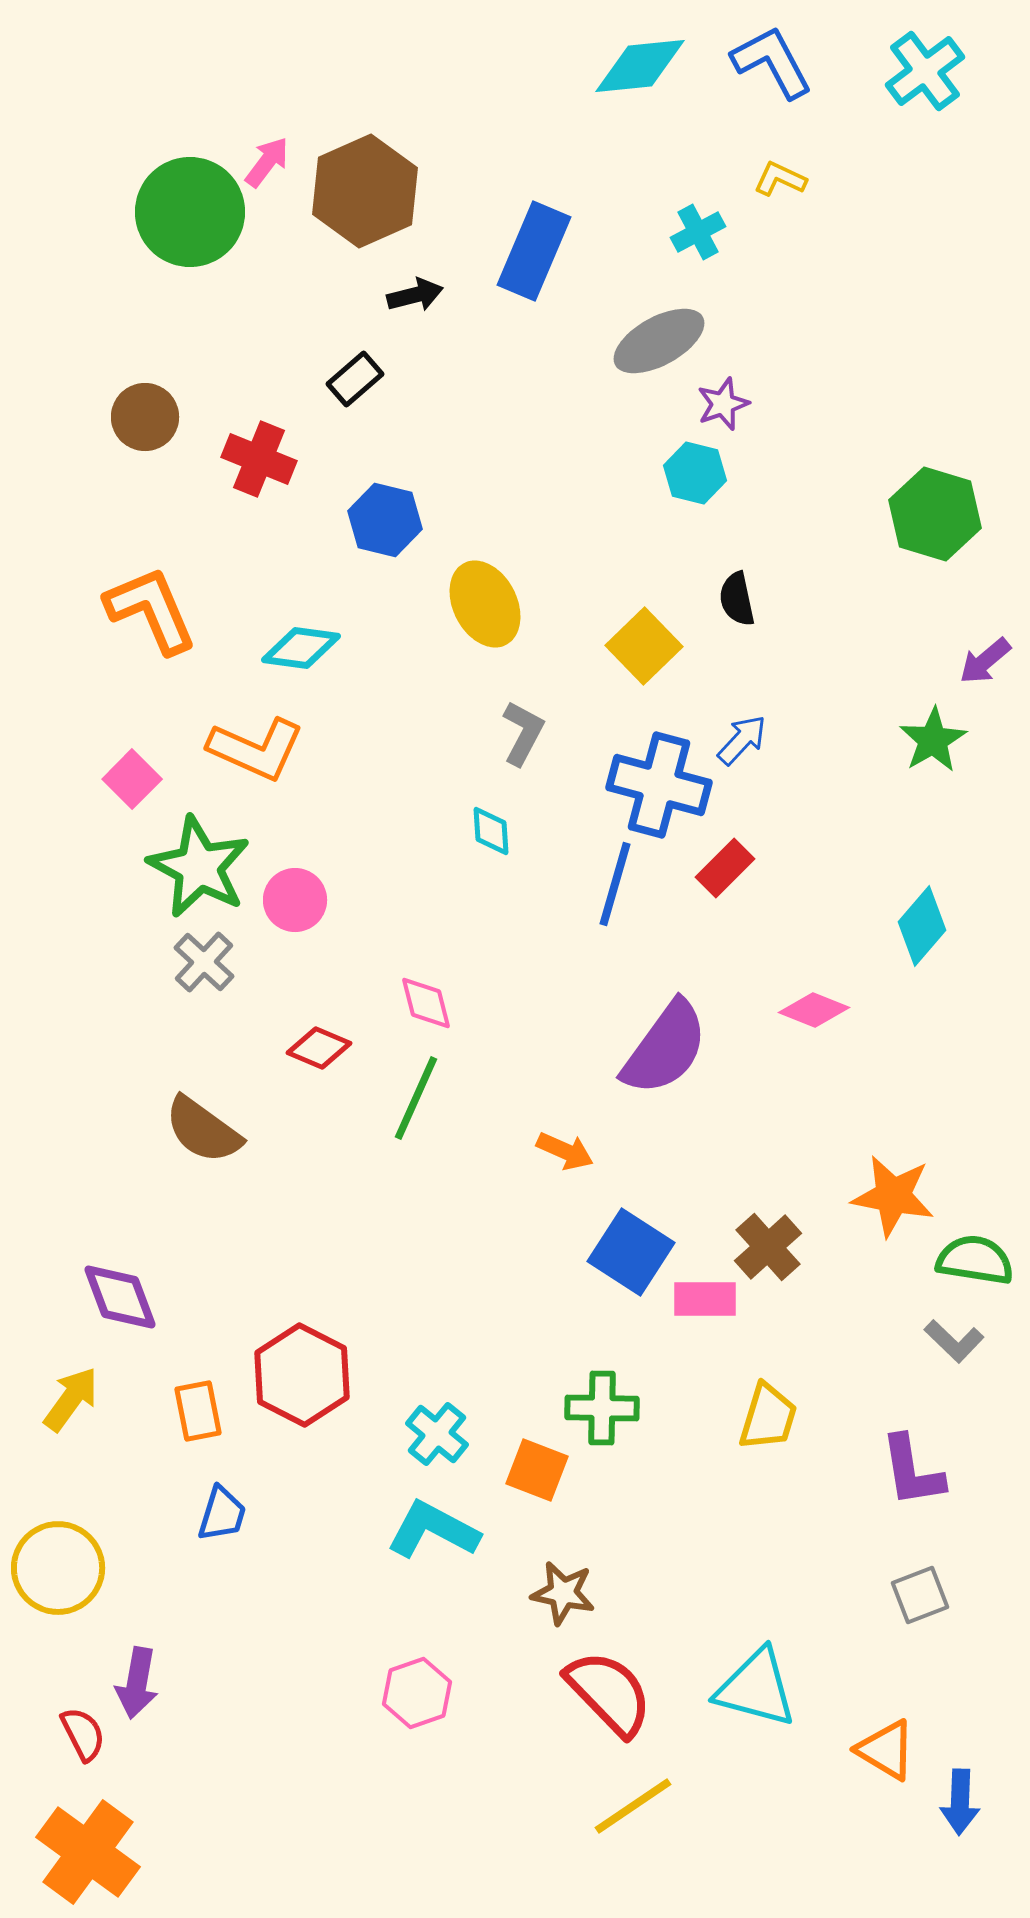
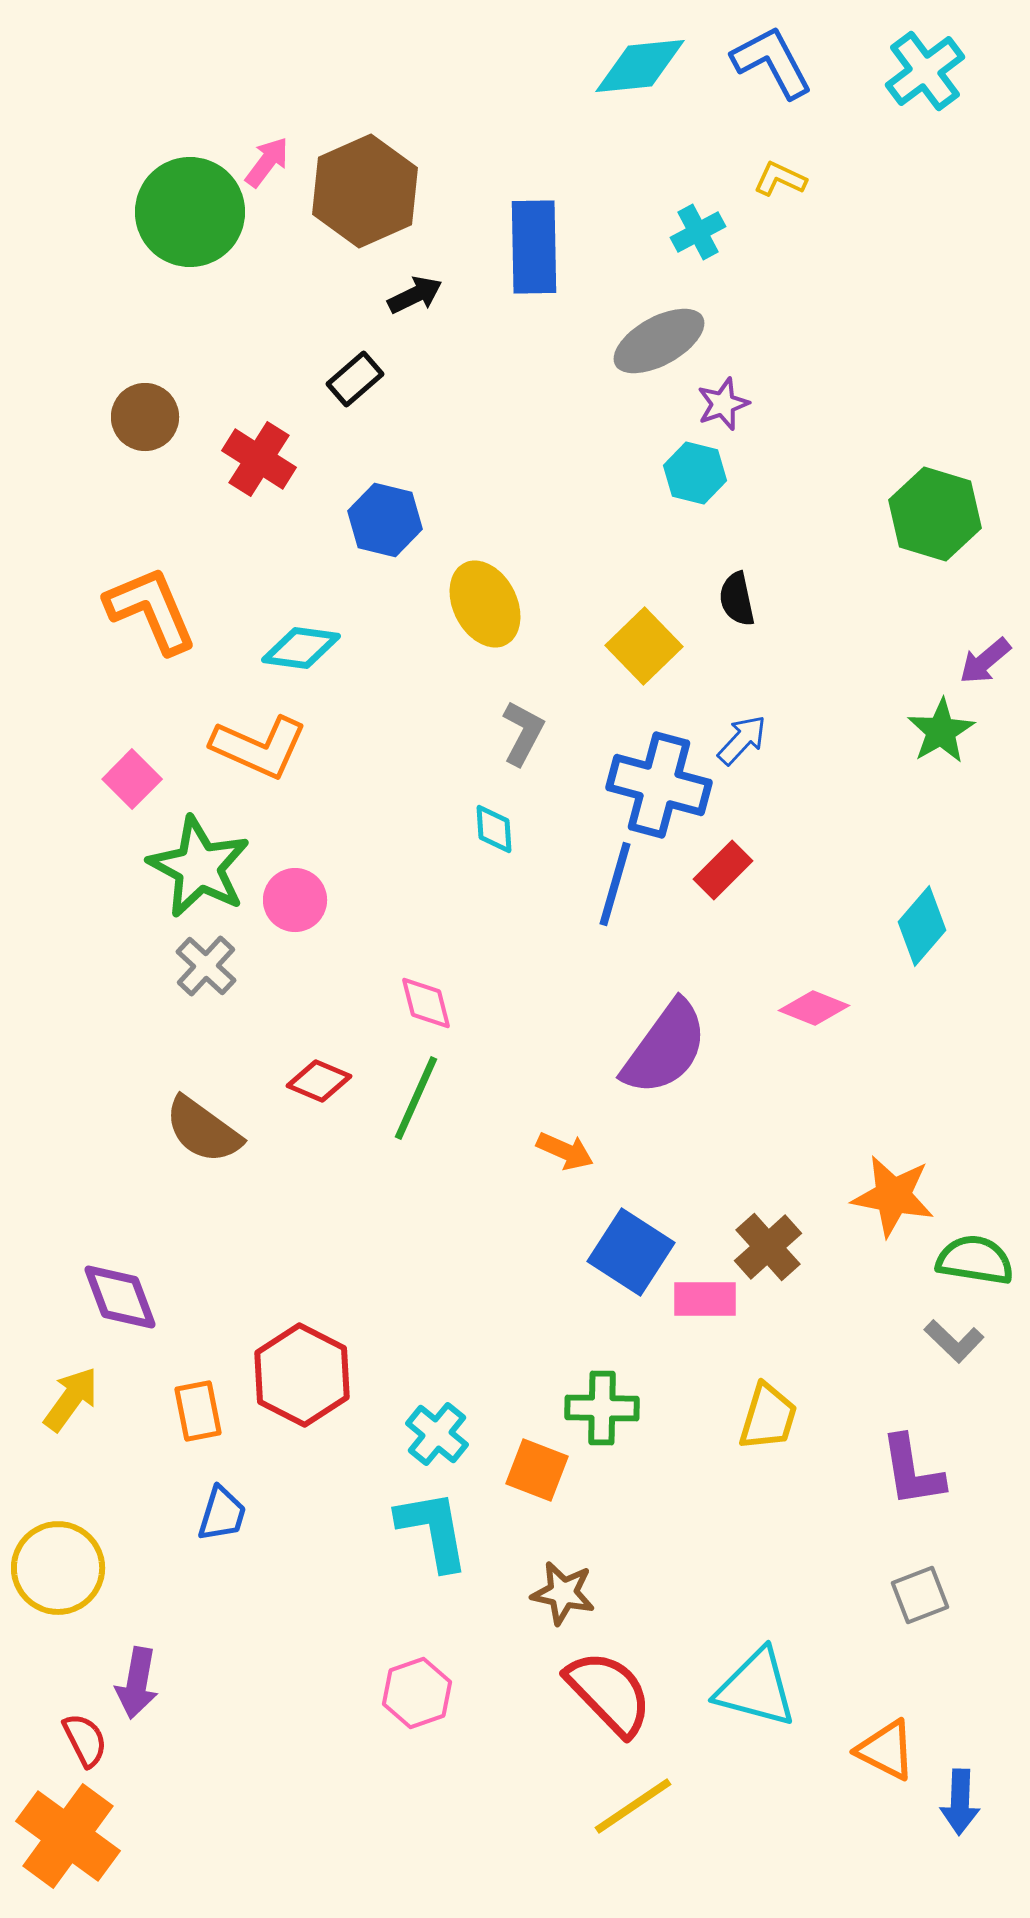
blue rectangle at (534, 251): moved 4 px up; rotated 24 degrees counterclockwise
black arrow at (415, 295): rotated 12 degrees counterclockwise
red cross at (259, 459): rotated 10 degrees clockwise
green star at (933, 740): moved 8 px right, 9 px up
orange L-shape at (256, 749): moved 3 px right, 2 px up
cyan diamond at (491, 831): moved 3 px right, 2 px up
red rectangle at (725, 868): moved 2 px left, 2 px down
gray cross at (204, 962): moved 2 px right, 4 px down
pink diamond at (814, 1010): moved 2 px up
red diamond at (319, 1048): moved 33 px down
cyan L-shape at (433, 1530): rotated 52 degrees clockwise
red semicircle at (83, 1734): moved 2 px right, 6 px down
orange triangle at (886, 1750): rotated 4 degrees counterclockwise
orange cross at (88, 1852): moved 20 px left, 16 px up
